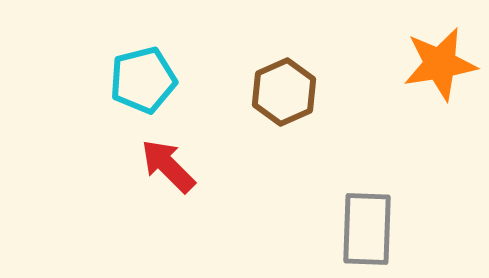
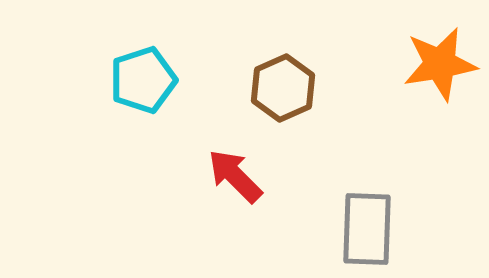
cyan pentagon: rotated 4 degrees counterclockwise
brown hexagon: moved 1 px left, 4 px up
red arrow: moved 67 px right, 10 px down
